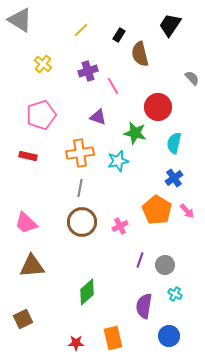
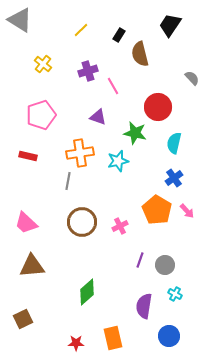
gray line: moved 12 px left, 7 px up
